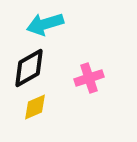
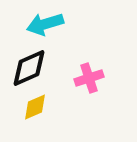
black diamond: rotated 6 degrees clockwise
